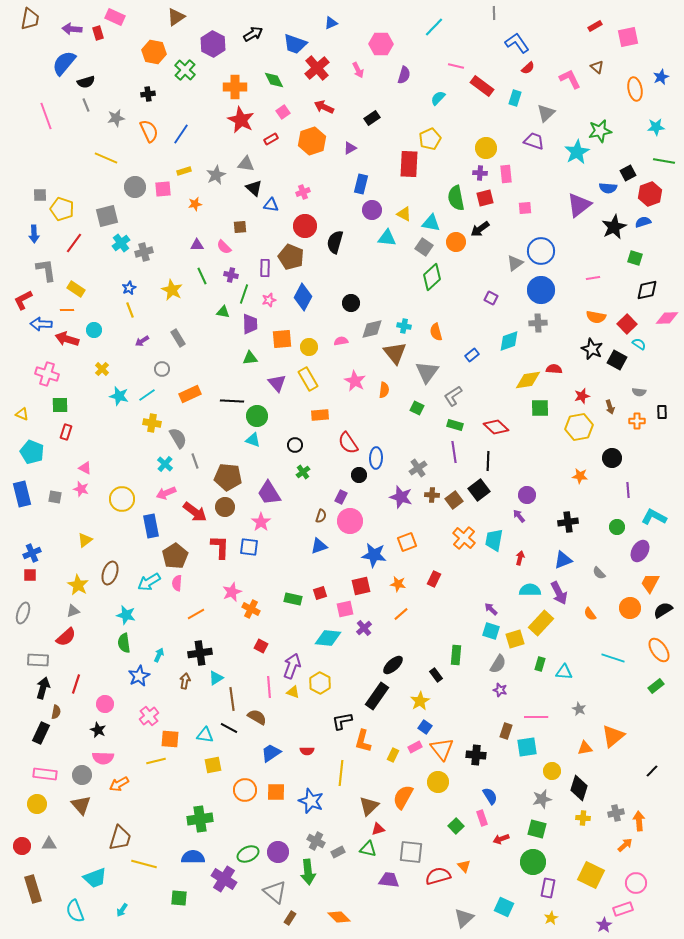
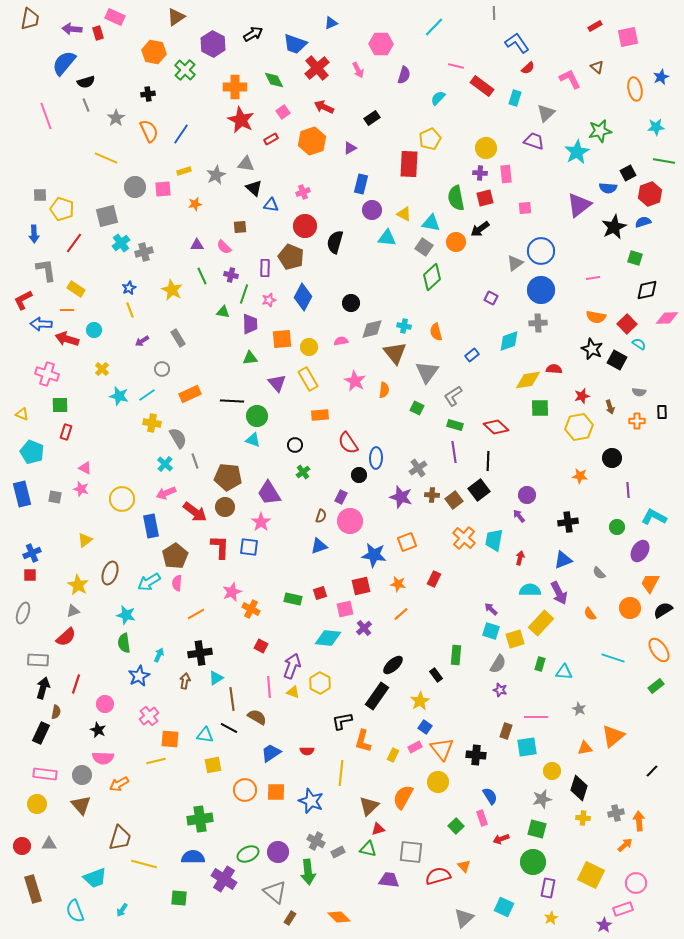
gray star at (116, 118): rotated 24 degrees counterclockwise
